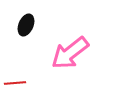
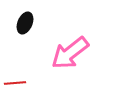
black ellipse: moved 1 px left, 2 px up
